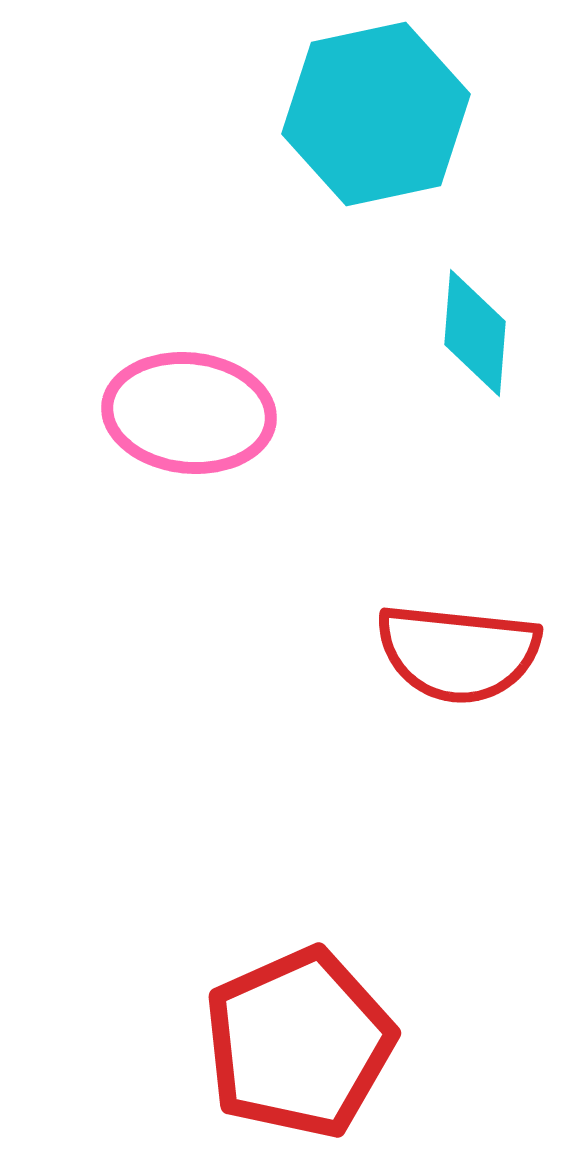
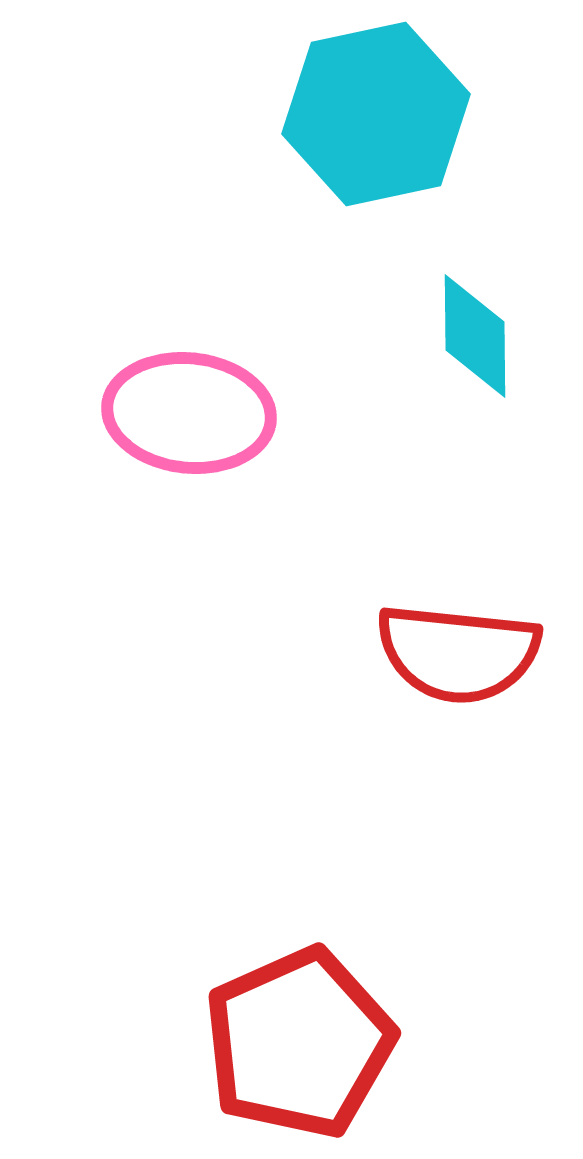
cyan diamond: moved 3 px down; rotated 5 degrees counterclockwise
